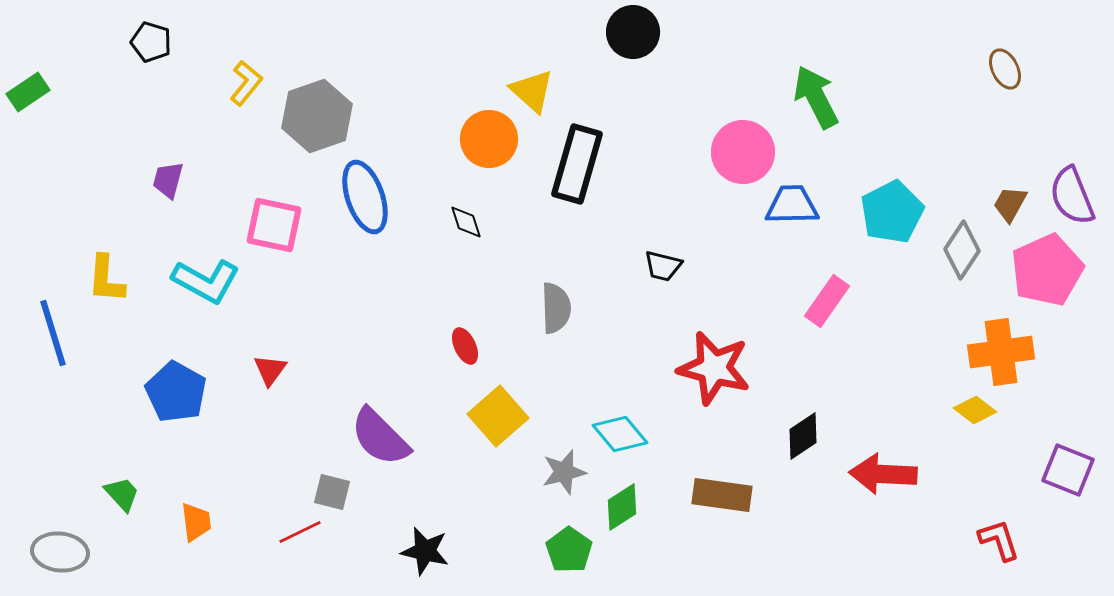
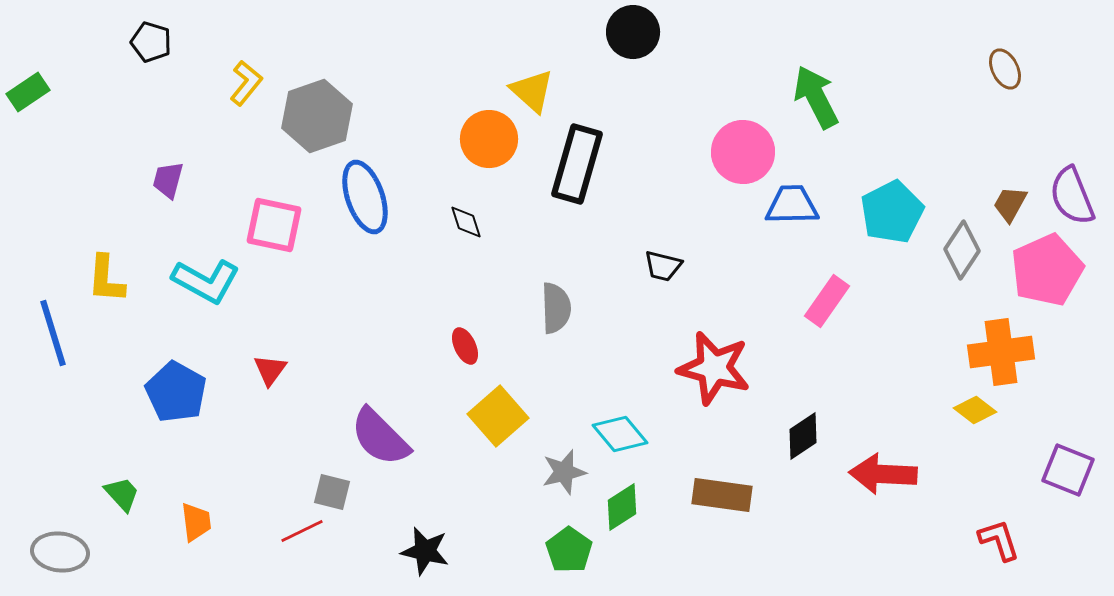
red line at (300, 532): moved 2 px right, 1 px up
